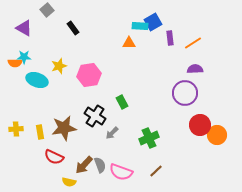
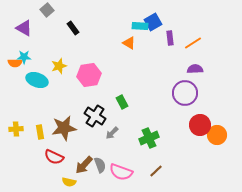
orange triangle: rotated 32 degrees clockwise
